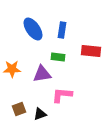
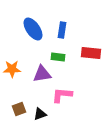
red rectangle: moved 2 px down
